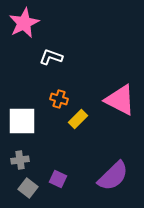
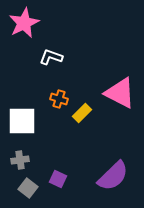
pink triangle: moved 7 px up
yellow rectangle: moved 4 px right, 6 px up
